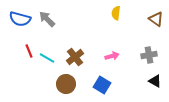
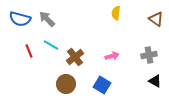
cyan line: moved 4 px right, 13 px up
